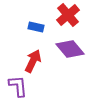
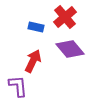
red cross: moved 3 px left, 2 px down
